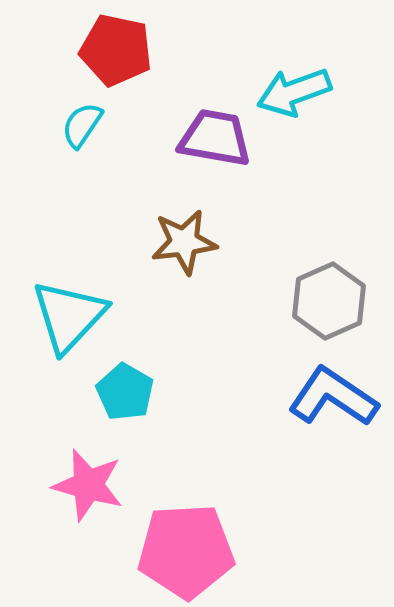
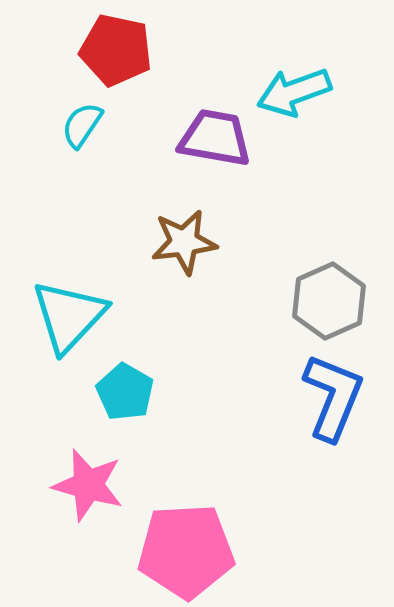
blue L-shape: rotated 78 degrees clockwise
